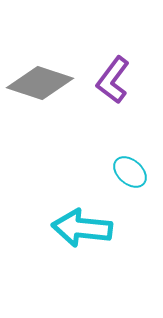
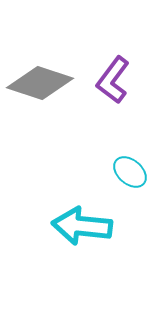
cyan arrow: moved 2 px up
